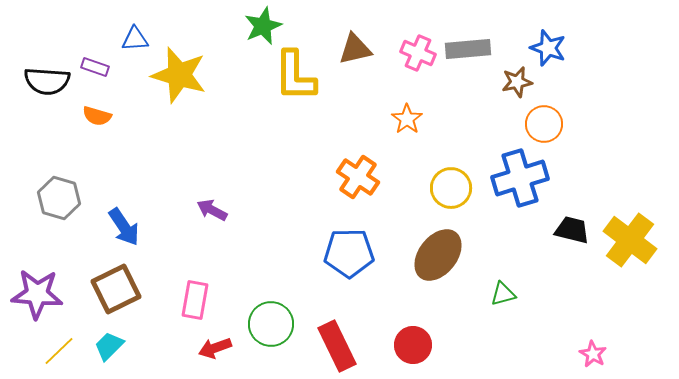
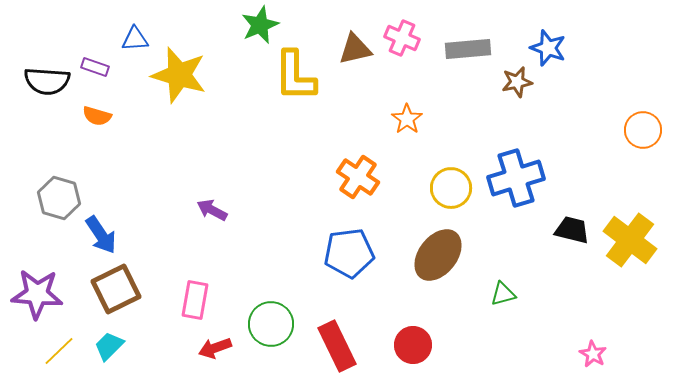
green star: moved 3 px left, 1 px up
pink cross: moved 16 px left, 15 px up
orange circle: moved 99 px right, 6 px down
blue cross: moved 4 px left
blue arrow: moved 23 px left, 8 px down
blue pentagon: rotated 6 degrees counterclockwise
